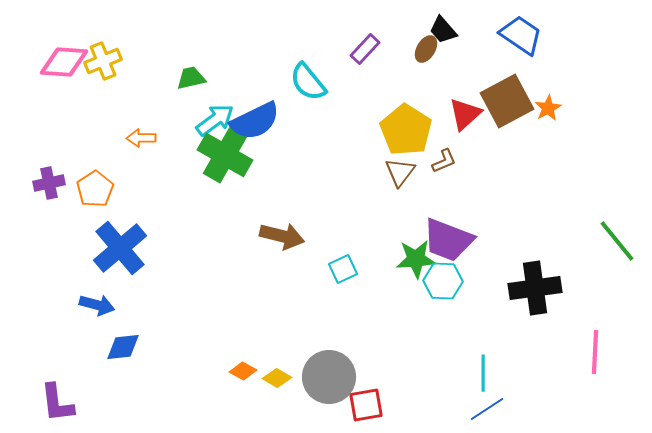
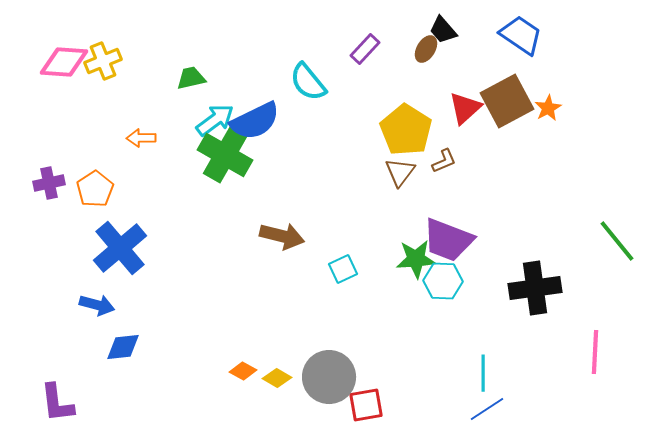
red triangle: moved 6 px up
